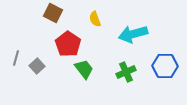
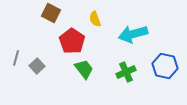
brown square: moved 2 px left
red pentagon: moved 4 px right, 3 px up
blue hexagon: rotated 10 degrees clockwise
